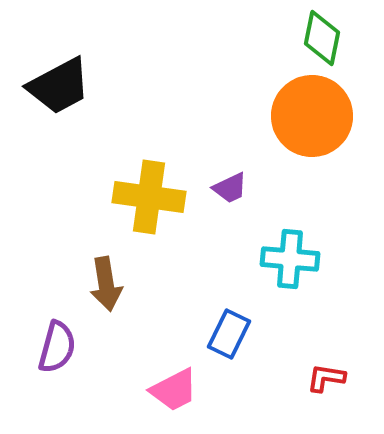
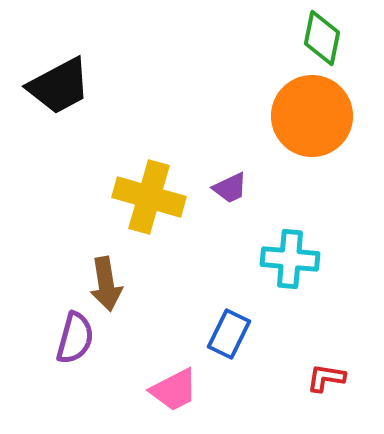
yellow cross: rotated 8 degrees clockwise
purple semicircle: moved 18 px right, 9 px up
